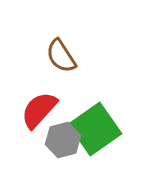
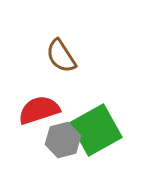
red semicircle: rotated 30 degrees clockwise
green square: moved 1 px right, 1 px down; rotated 6 degrees clockwise
